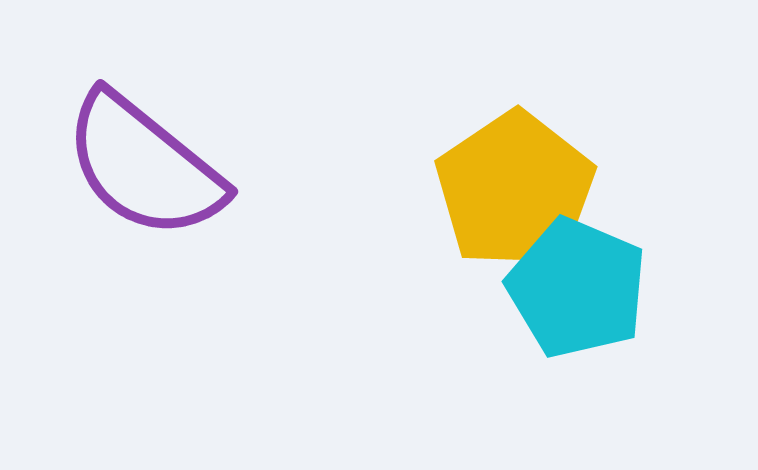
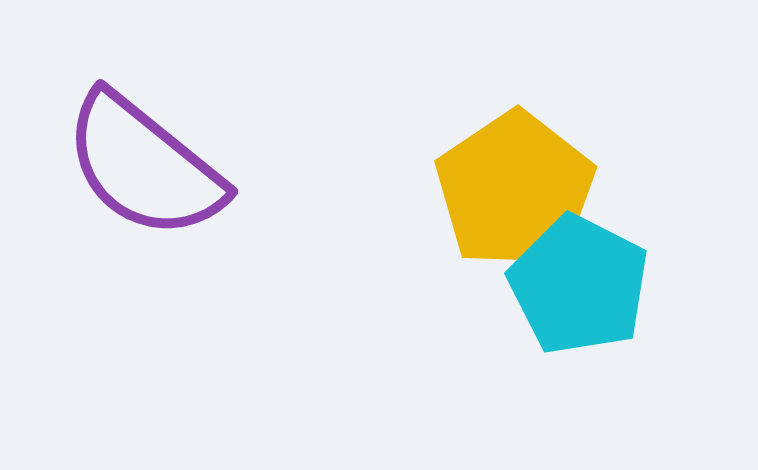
cyan pentagon: moved 2 px right, 3 px up; rotated 4 degrees clockwise
